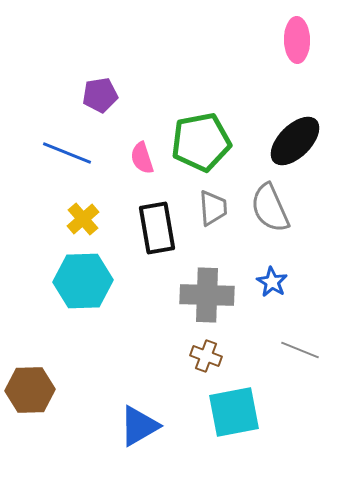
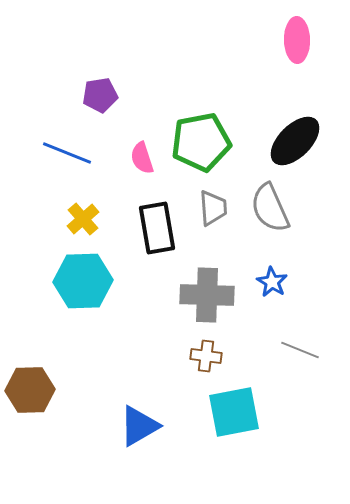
brown cross: rotated 12 degrees counterclockwise
